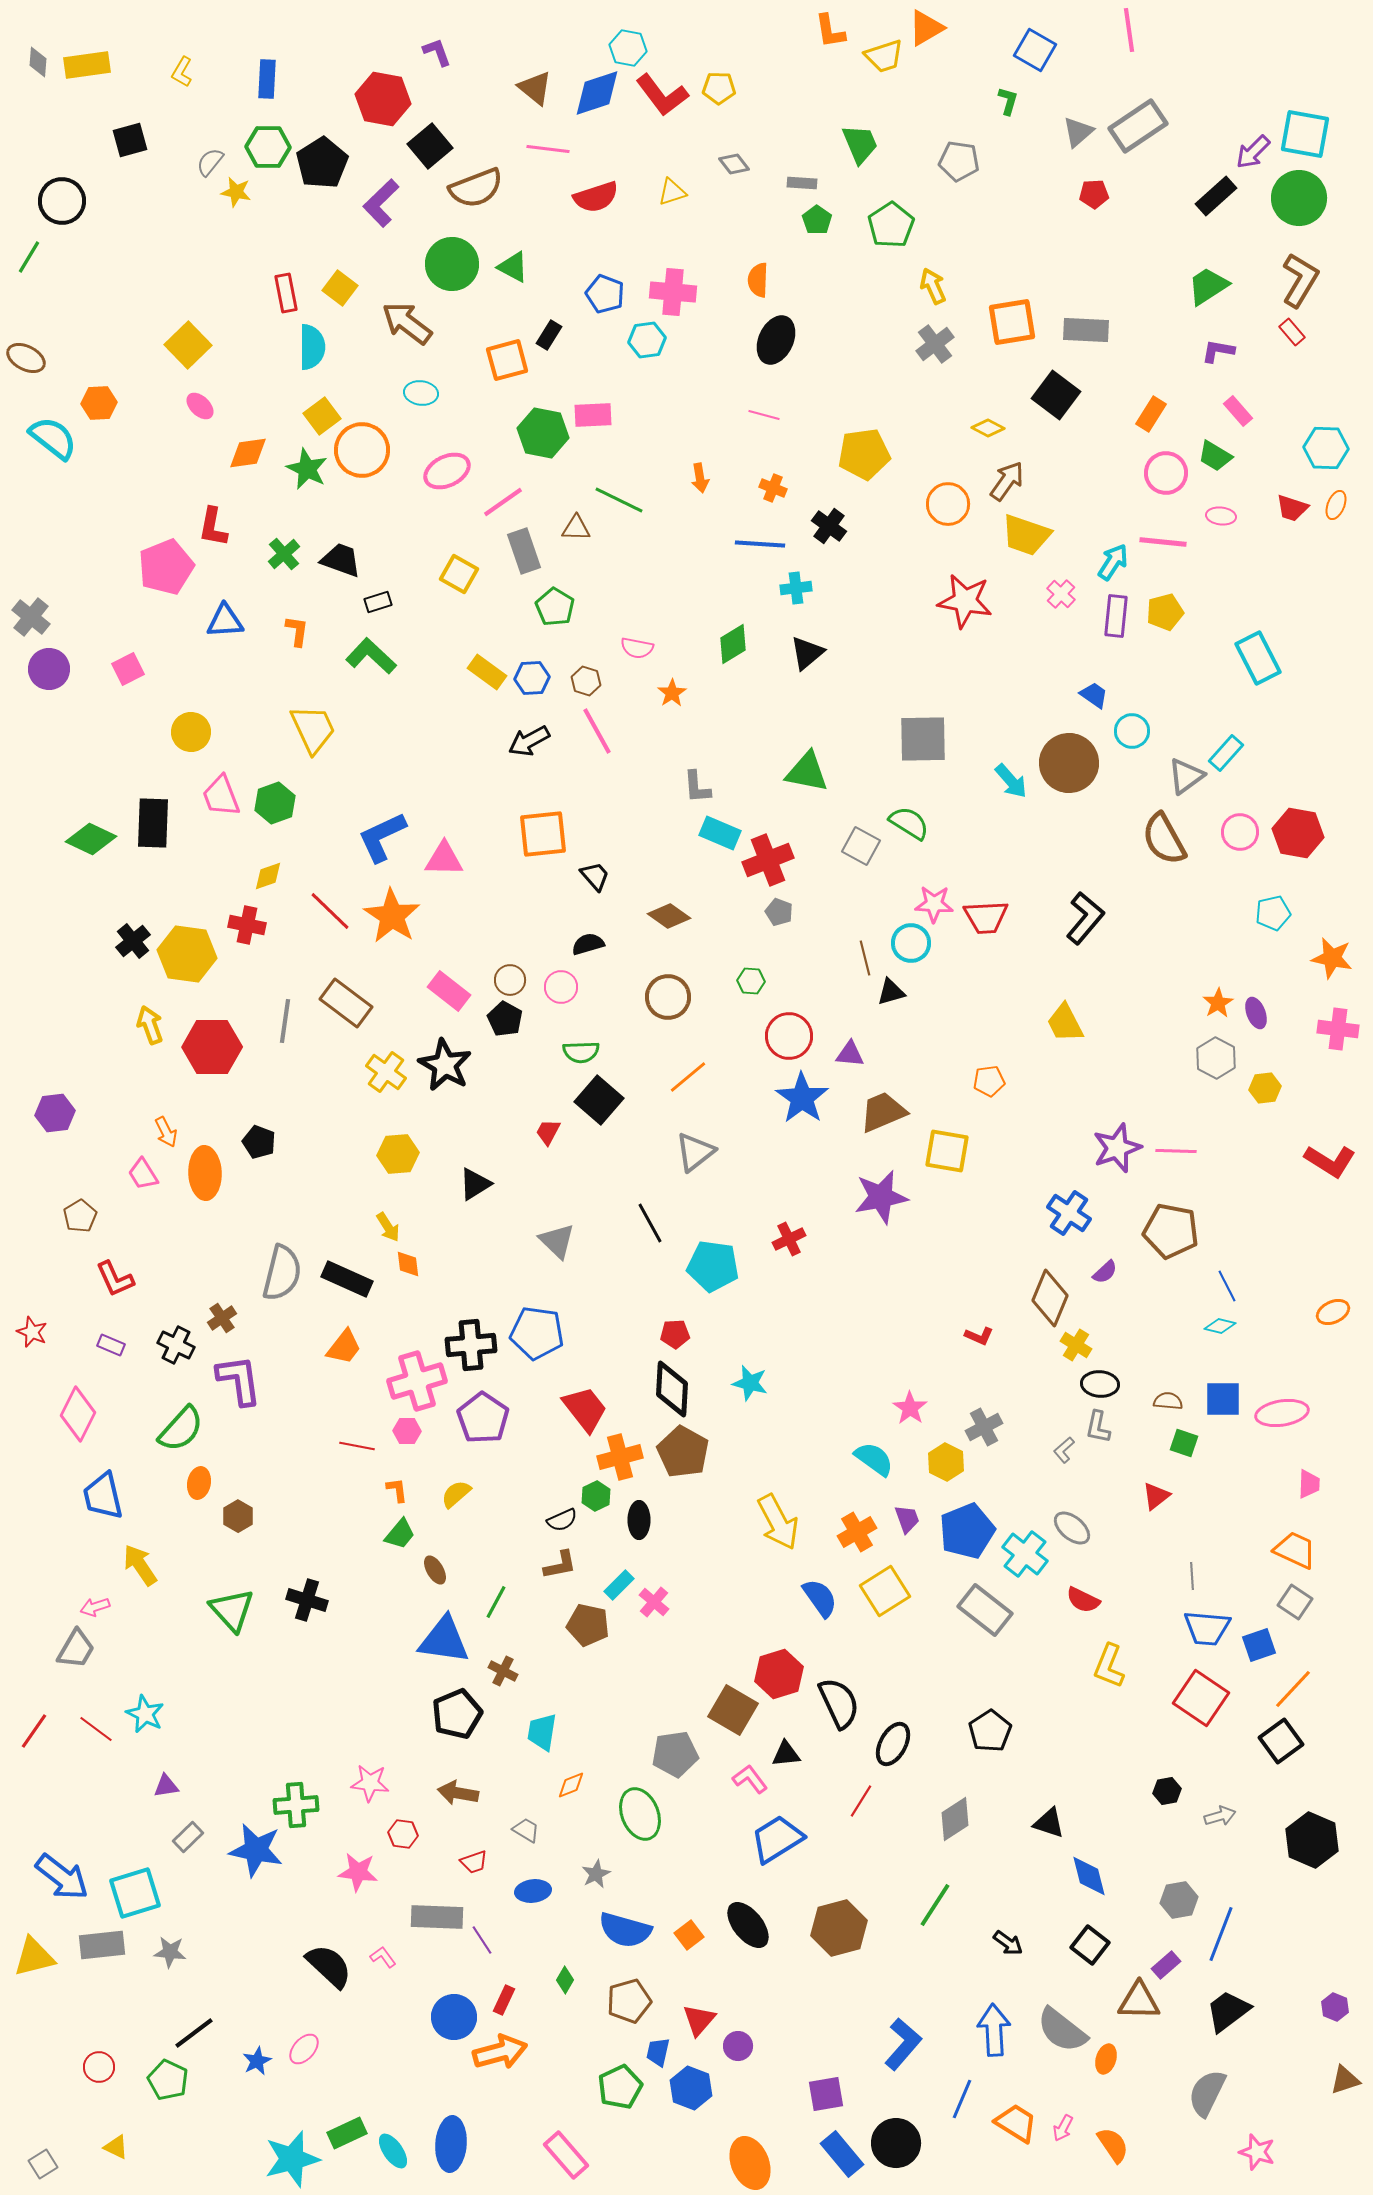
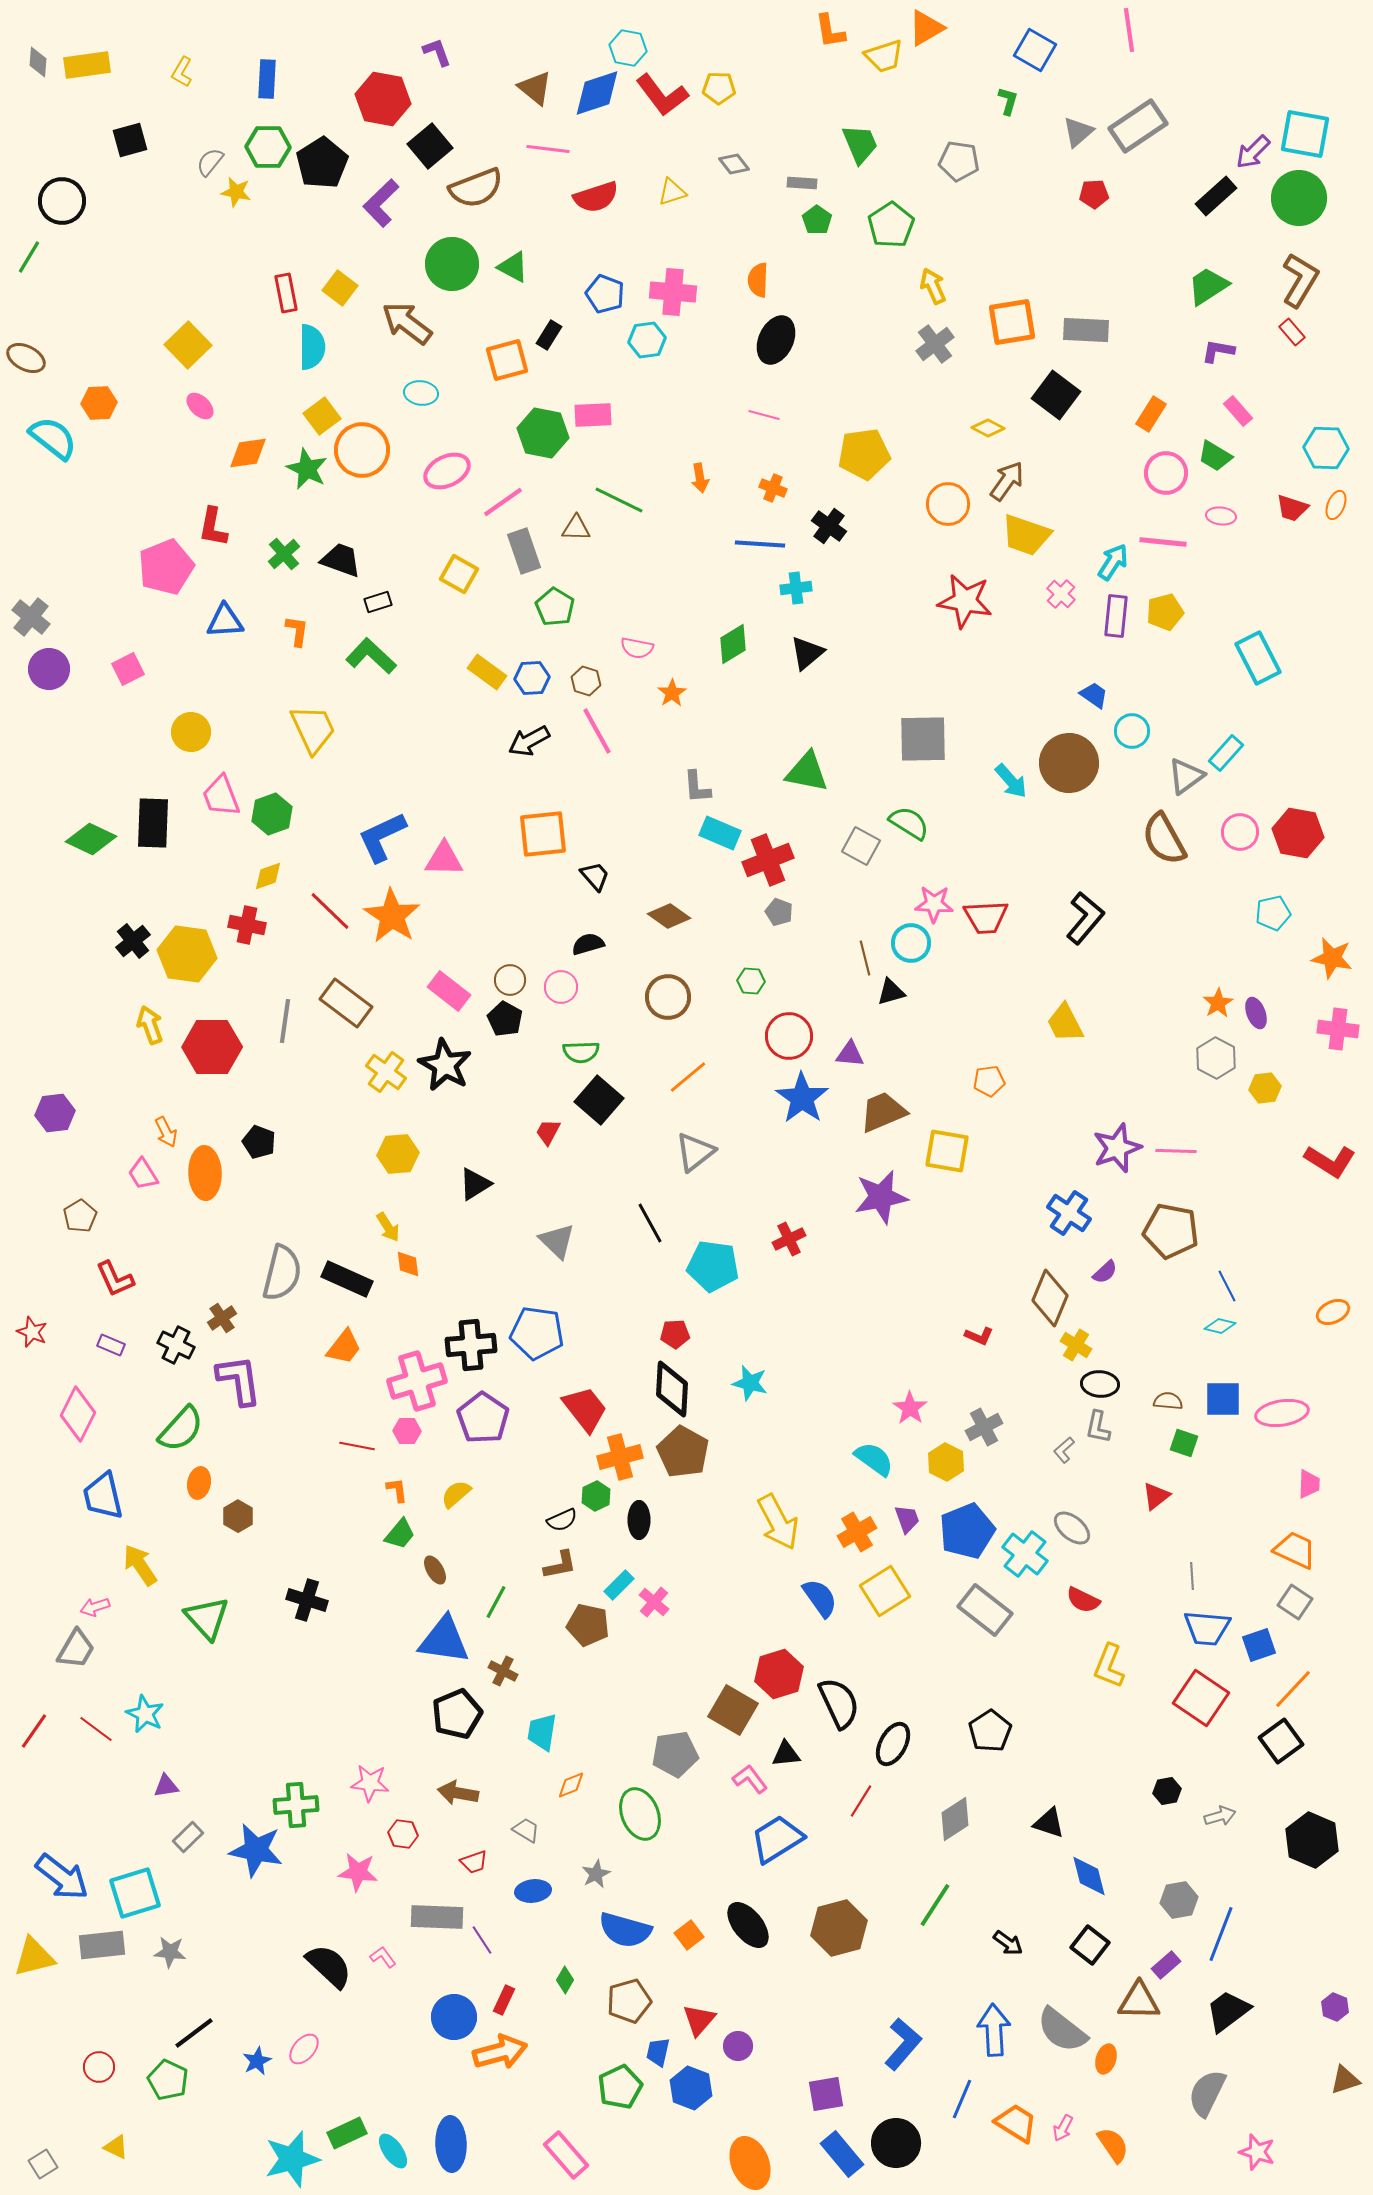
green hexagon at (275, 803): moved 3 px left, 11 px down
green triangle at (232, 1610): moved 25 px left, 8 px down
blue ellipse at (451, 2144): rotated 6 degrees counterclockwise
